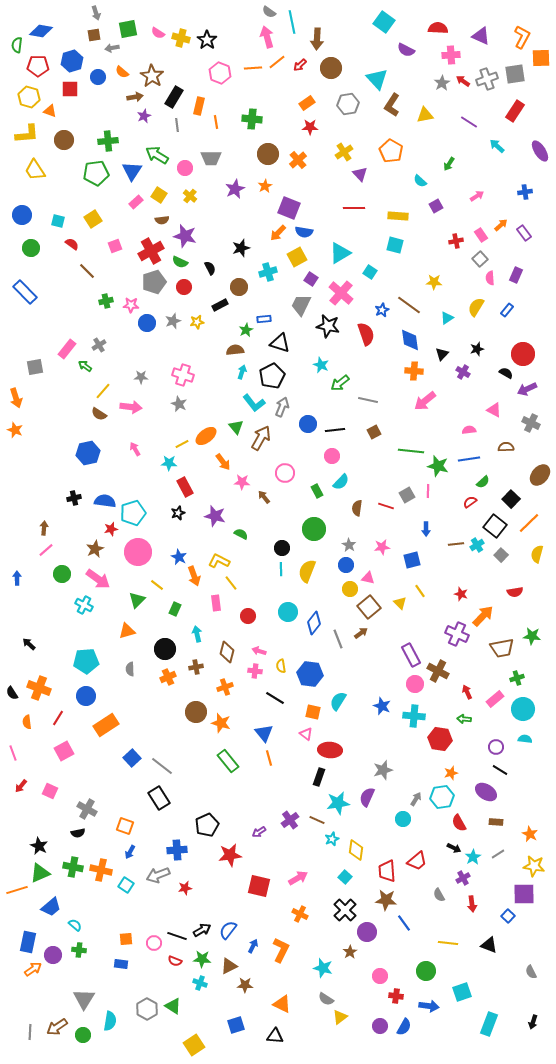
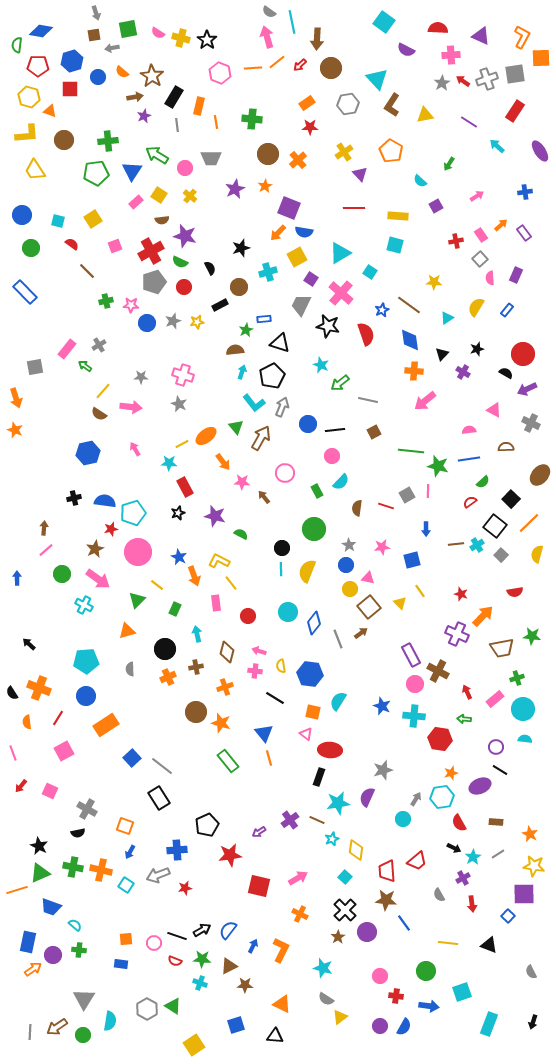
purple ellipse at (486, 792): moved 6 px left, 6 px up; rotated 55 degrees counterclockwise
blue trapezoid at (51, 907): rotated 60 degrees clockwise
brown star at (350, 952): moved 12 px left, 15 px up
